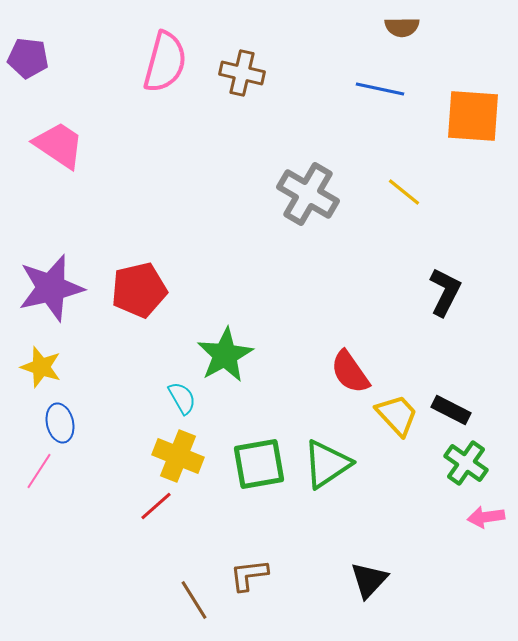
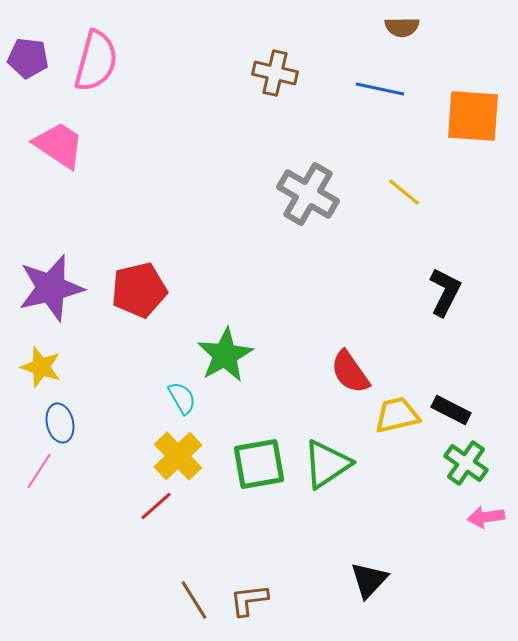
pink semicircle: moved 69 px left, 1 px up
brown cross: moved 33 px right
yellow trapezoid: rotated 60 degrees counterclockwise
yellow cross: rotated 24 degrees clockwise
brown L-shape: moved 25 px down
